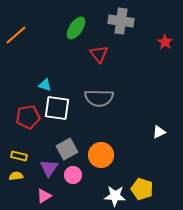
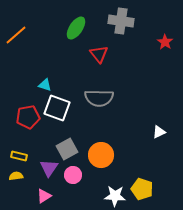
white square: rotated 12 degrees clockwise
